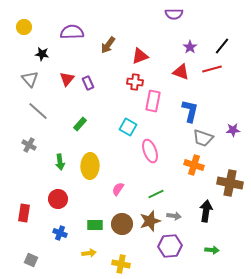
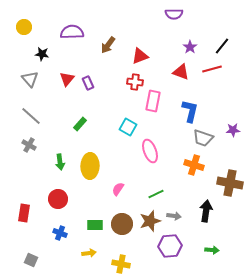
gray line at (38, 111): moved 7 px left, 5 px down
